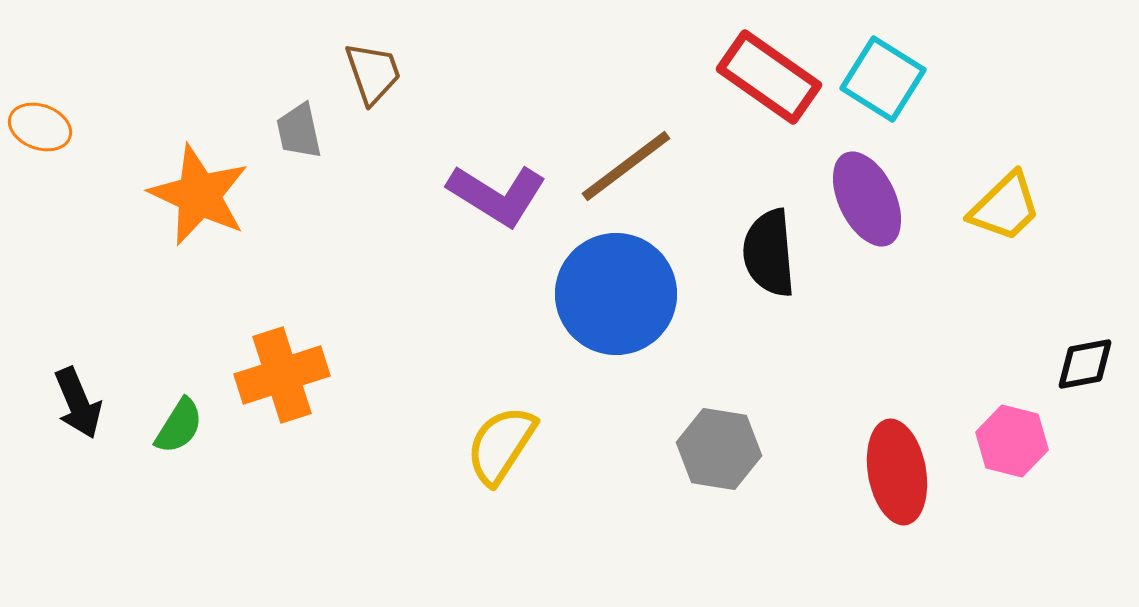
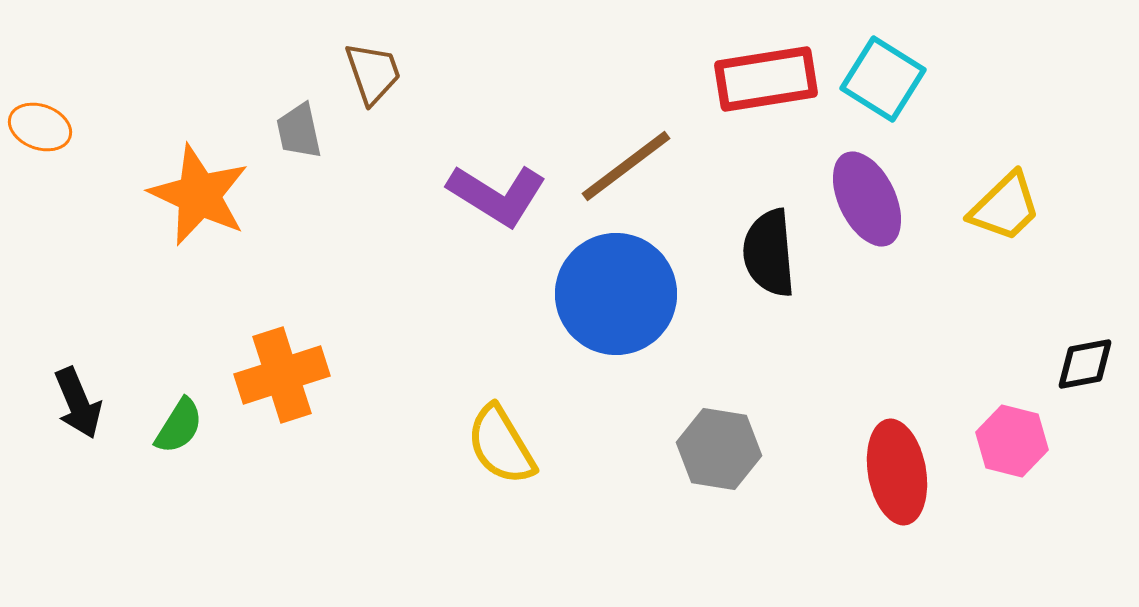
red rectangle: moved 3 px left, 2 px down; rotated 44 degrees counterclockwise
yellow semicircle: rotated 64 degrees counterclockwise
